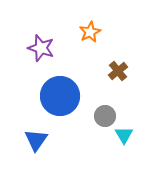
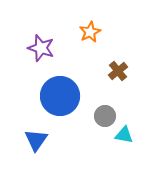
cyan triangle: rotated 48 degrees counterclockwise
